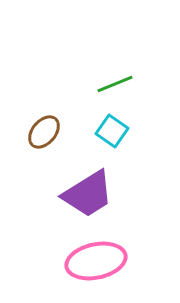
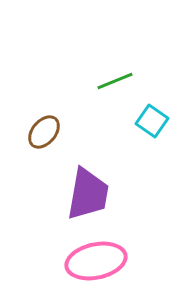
green line: moved 3 px up
cyan square: moved 40 px right, 10 px up
purple trapezoid: rotated 48 degrees counterclockwise
